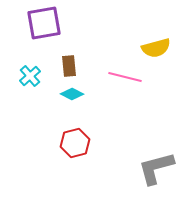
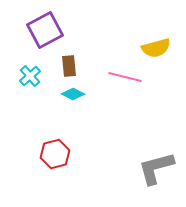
purple square: moved 1 px right, 7 px down; rotated 18 degrees counterclockwise
cyan diamond: moved 1 px right
red hexagon: moved 20 px left, 11 px down
